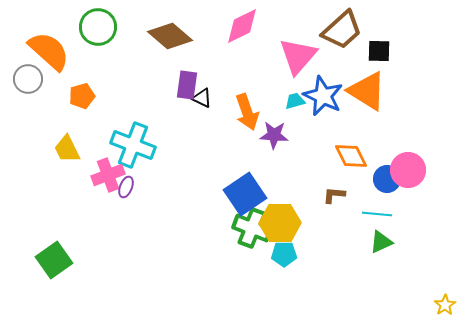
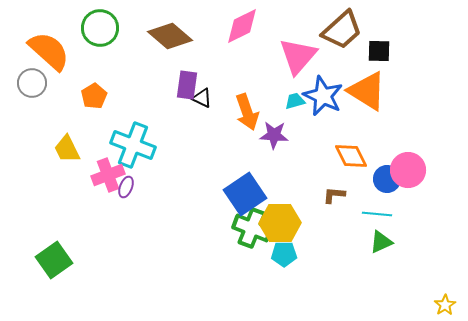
green circle: moved 2 px right, 1 px down
gray circle: moved 4 px right, 4 px down
orange pentagon: moved 12 px right; rotated 15 degrees counterclockwise
